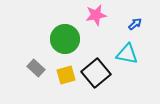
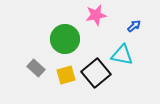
blue arrow: moved 1 px left, 2 px down
cyan triangle: moved 5 px left, 1 px down
